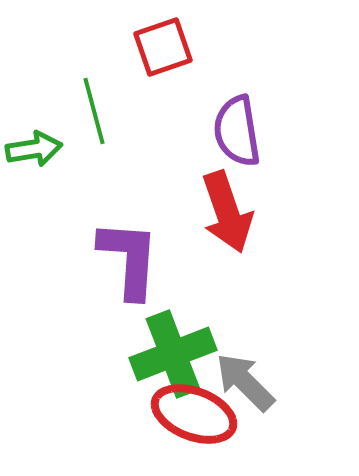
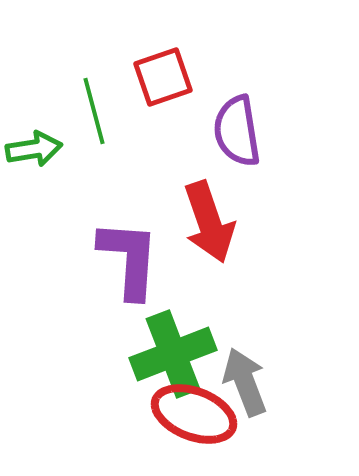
red square: moved 30 px down
red arrow: moved 18 px left, 10 px down
gray arrow: rotated 24 degrees clockwise
